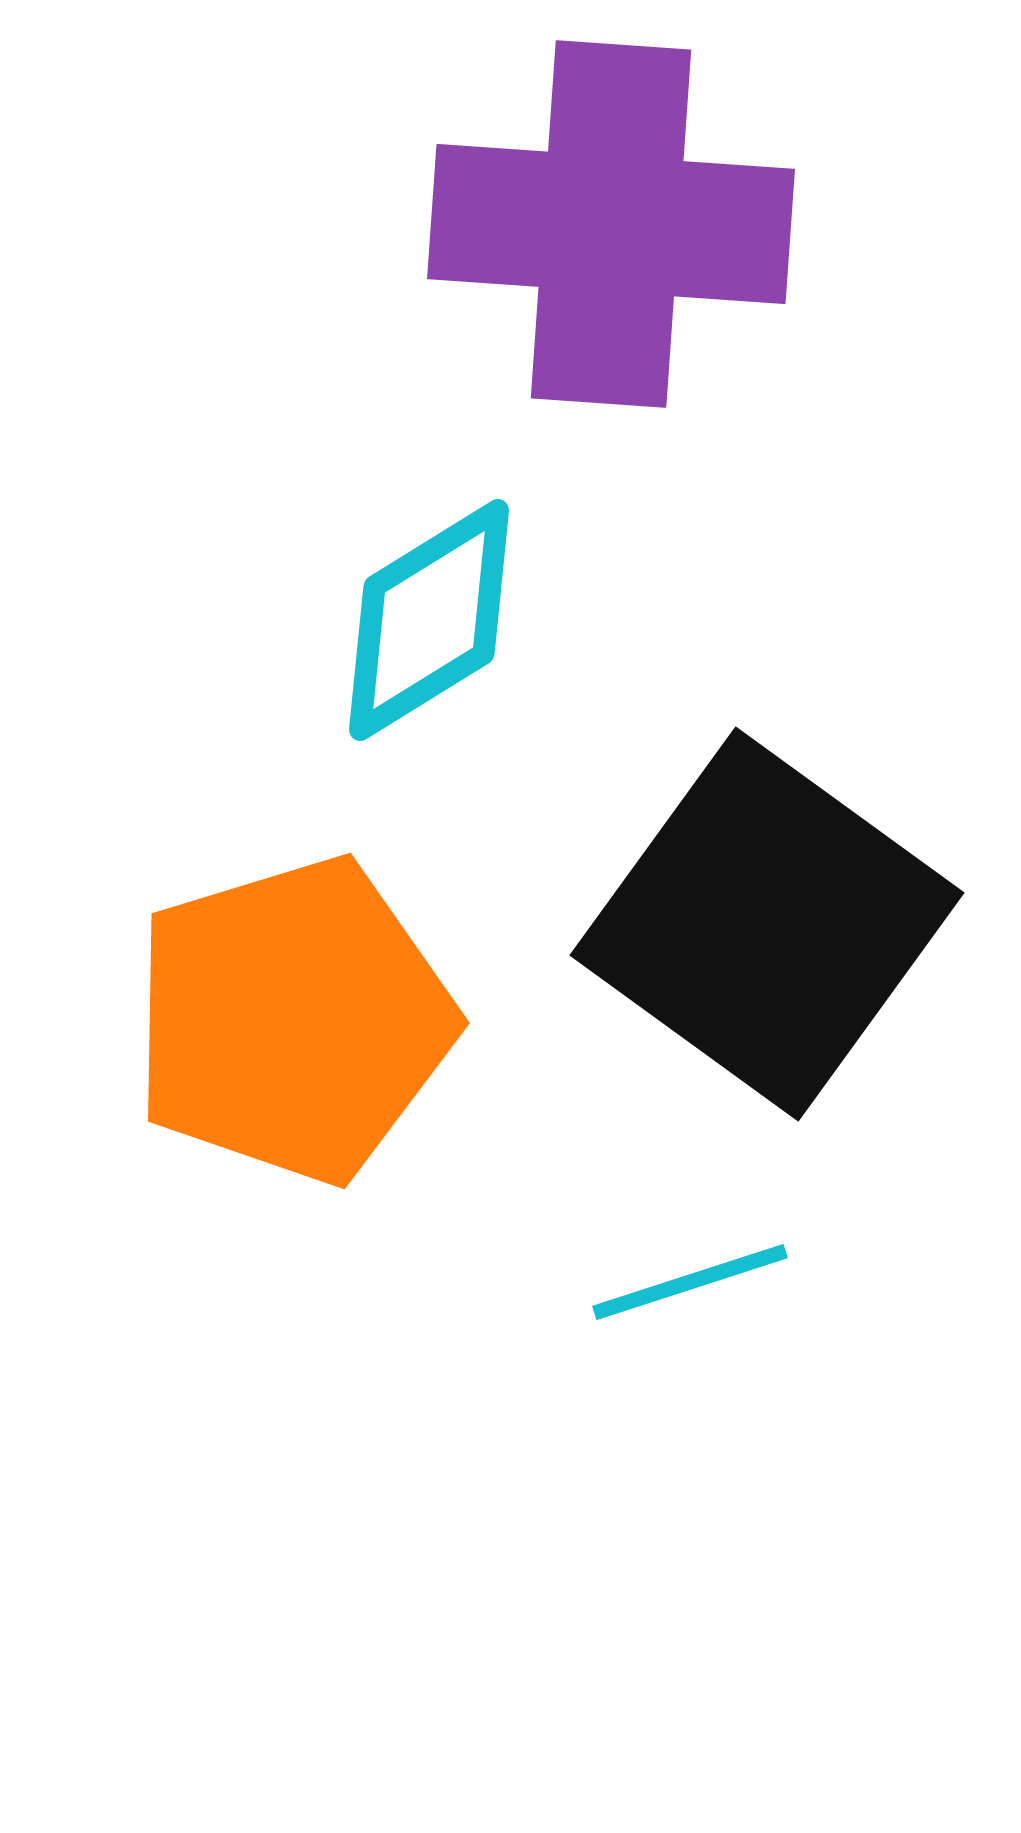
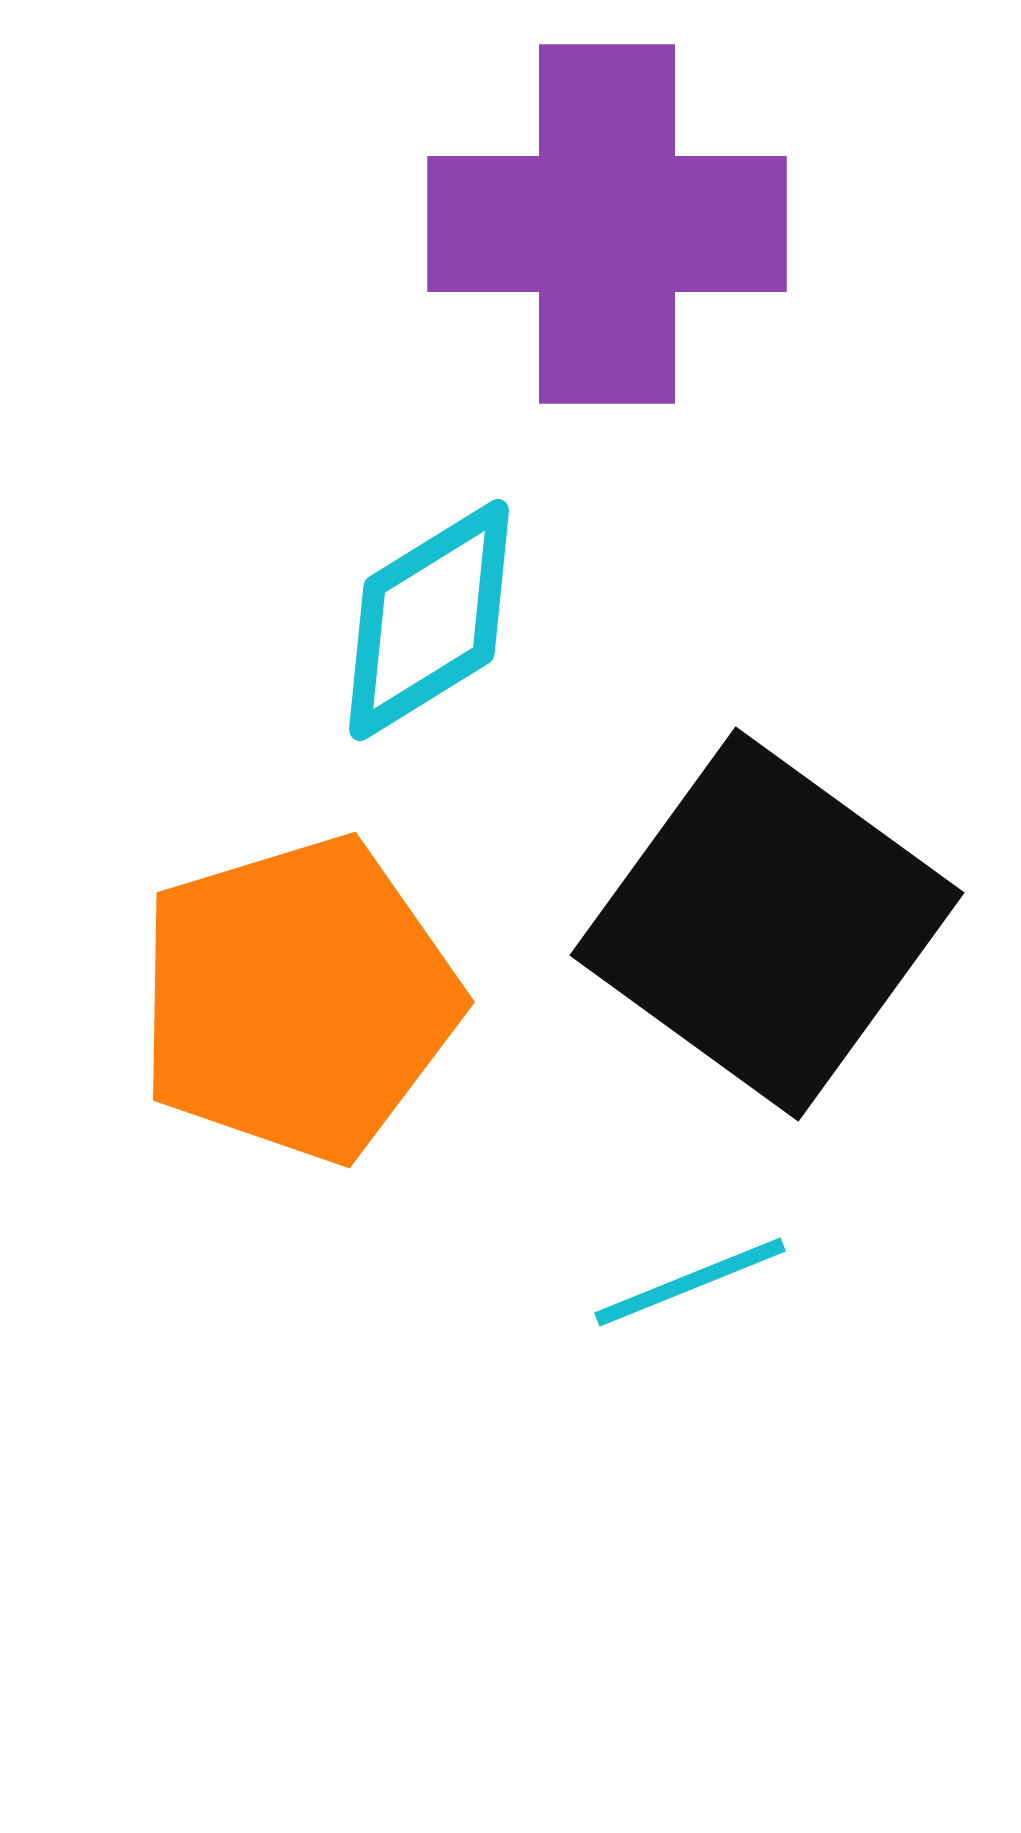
purple cross: moved 4 px left; rotated 4 degrees counterclockwise
orange pentagon: moved 5 px right, 21 px up
cyan line: rotated 4 degrees counterclockwise
